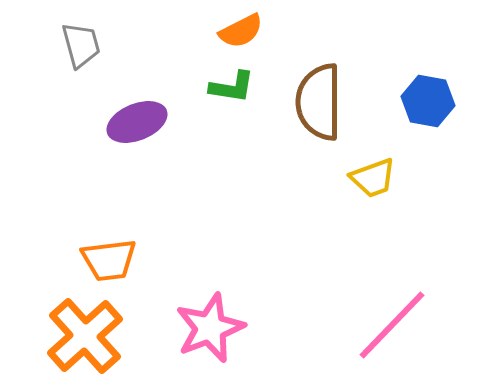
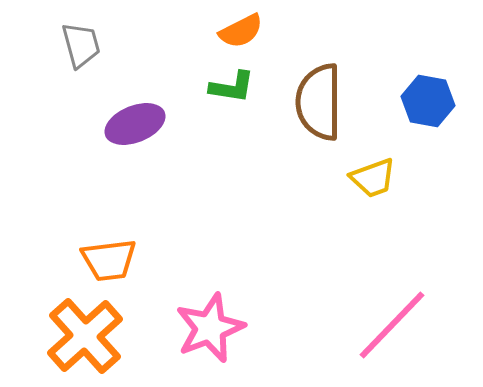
purple ellipse: moved 2 px left, 2 px down
